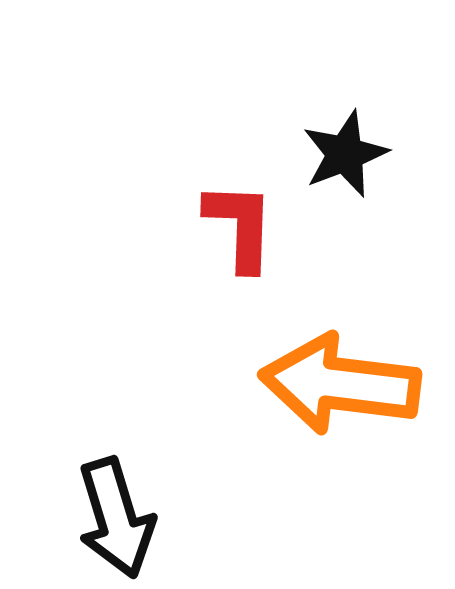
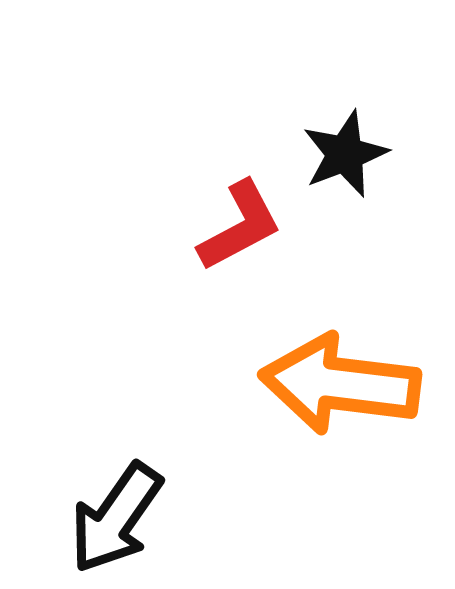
red L-shape: rotated 60 degrees clockwise
black arrow: rotated 52 degrees clockwise
